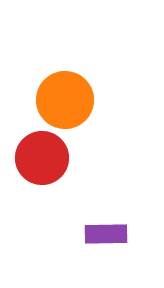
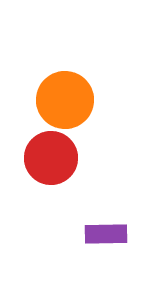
red circle: moved 9 px right
